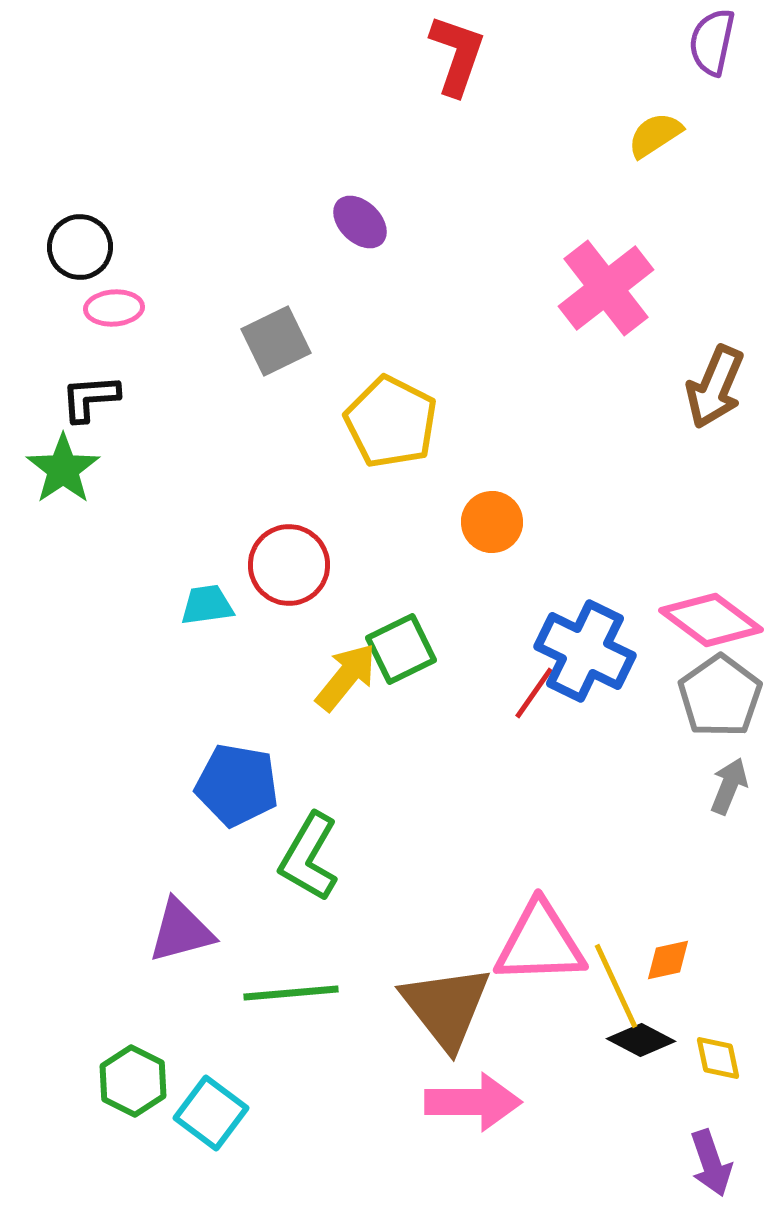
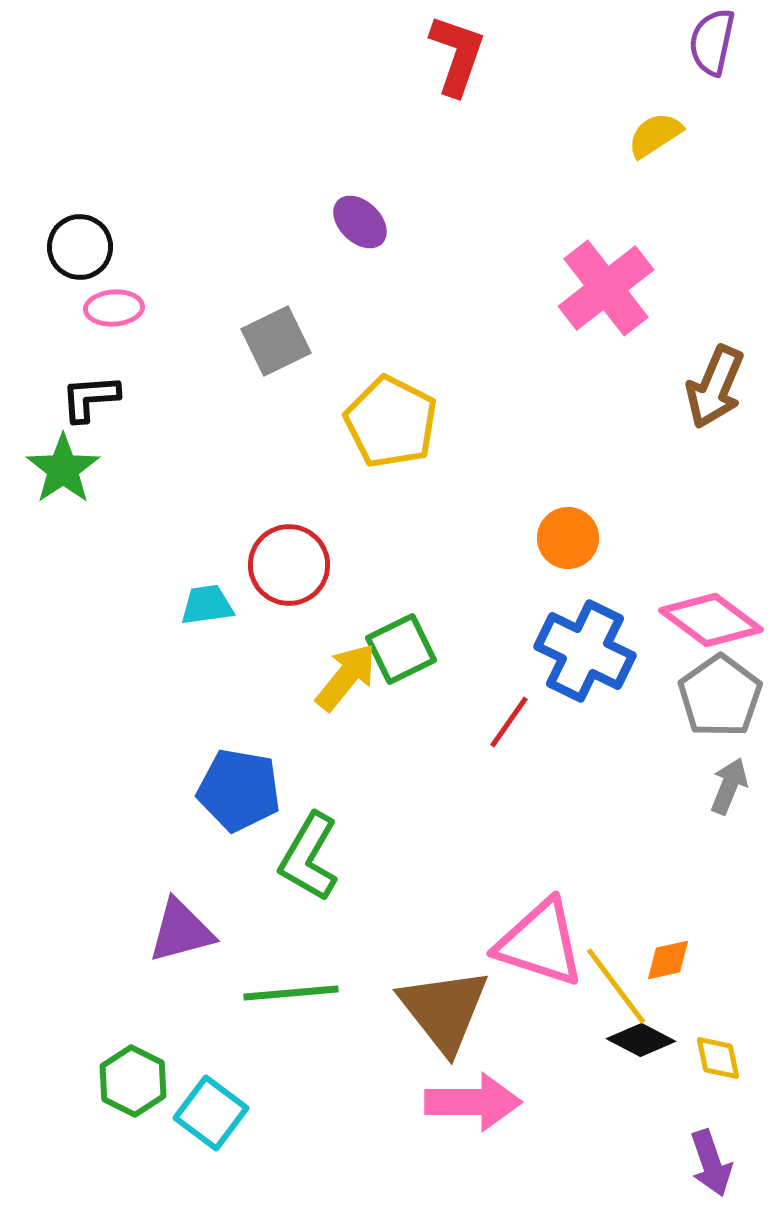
orange circle: moved 76 px right, 16 px down
red line: moved 25 px left, 29 px down
blue pentagon: moved 2 px right, 5 px down
pink triangle: rotated 20 degrees clockwise
yellow line: rotated 12 degrees counterclockwise
brown triangle: moved 2 px left, 3 px down
